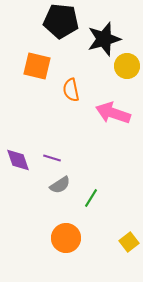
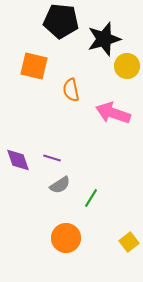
orange square: moved 3 px left
